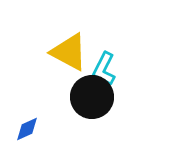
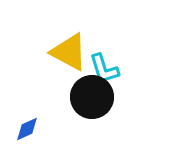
cyan L-shape: rotated 44 degrees counterclockwise
